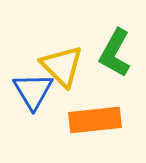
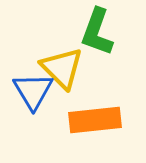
green L-shape: moved 18 px left, 21 px up; rotated 9 degrees counterclockwise
yellow triangle: moved 2 px down
